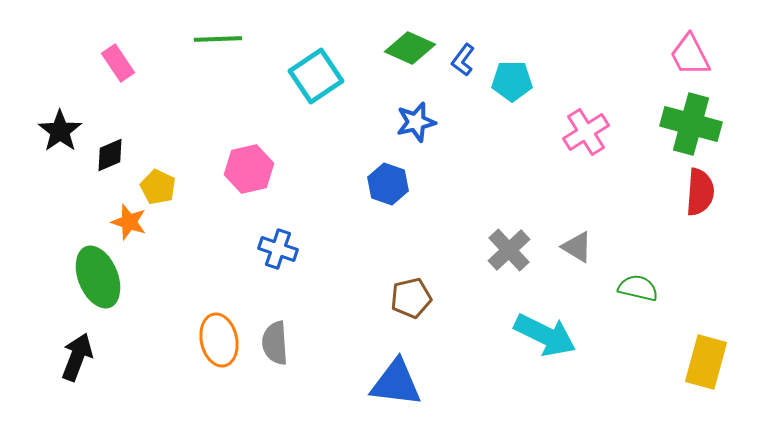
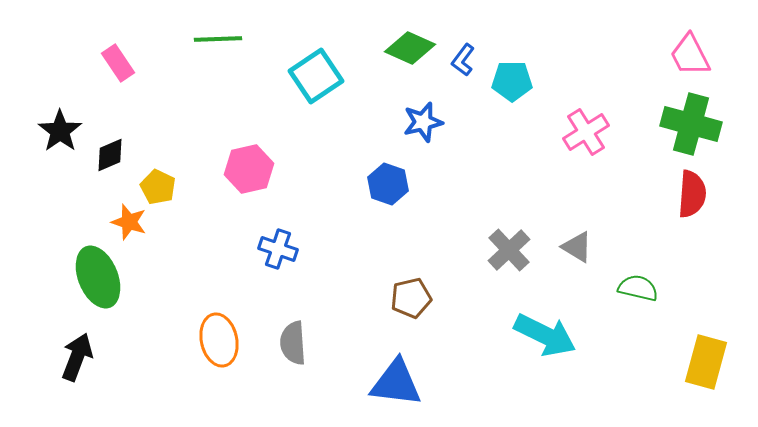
blue star: moved 7 px right
red semicircle: moved 8 px left, 2 px down
gray semicircle: moved 18 px right
